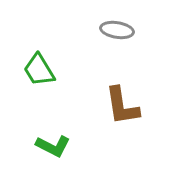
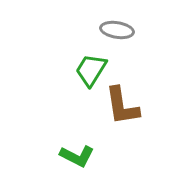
green trapezoid: moved 52 px right; rotated 63 degrees clockwise
green L-shape: moved 24 px right, 10 px down
